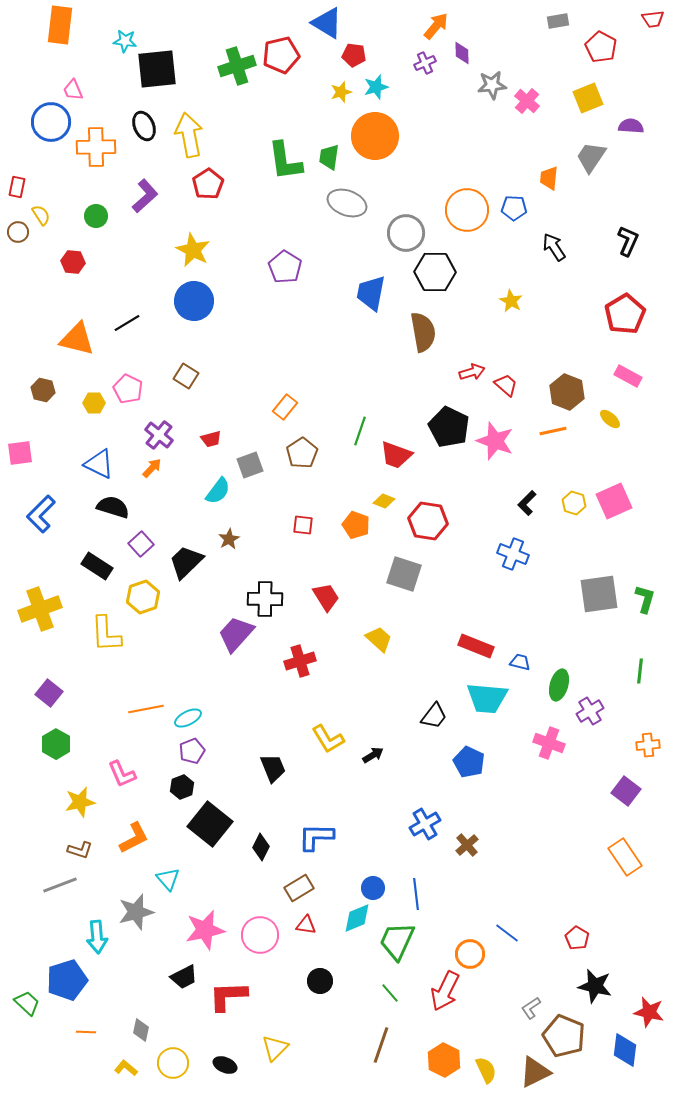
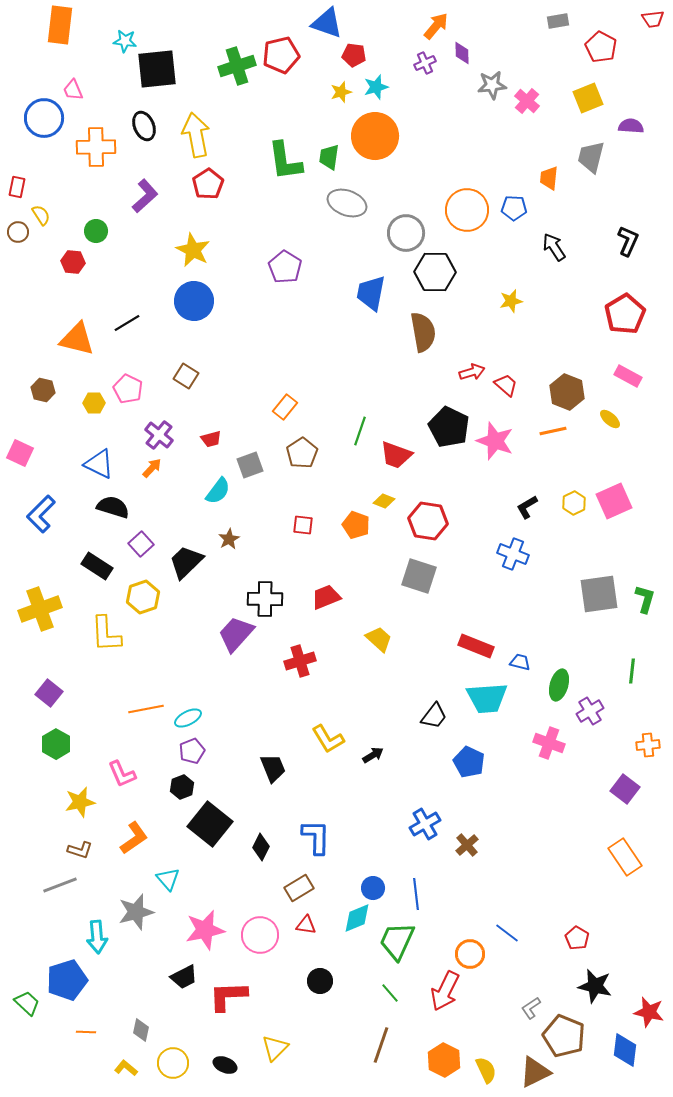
blue triangle at (327, 23): rotated 12 degrees counterclockwise
blue circle at (51, 122): moved 7 px left, 4 px up
yellow arrow at (189, 135): moved 7 px right
gray trapezoid at (591, 157): rotated 20 degrees counterclockwise
green circle at (96, 216): moved 15 px down
yellow star at (511, 301): rotated 30 degrees clockwise
pink square at (20, 453): rotated 32 degrees clockwise
black L-shape at (527, 503): moved 4 px down; rotated 15 degrees clockwise
yellow hexagon at (574, 503): rotated 15 degrees clockwise
gray square at (404, 574): moved 15 px right, 2 px down
red trapezoid at (326, 597): rotated 80 degrees counterclockwise
green line at (640, 671): moved 8 px left
cyan trapezoid at (487, 698): rotated 9 degrees counterclockwise
purple square at (626, 791): moved 1 px left, 2 px up
blue L-shape at (316, 837): rotated 90 degrees clockwise
orange L-shape at (134, 838): rotated 8 degrees counterclockwise
